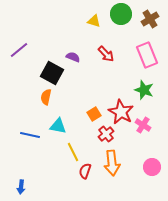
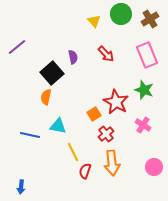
yellow triangle: rotated 32 degrees clockwise
purple line: moved 2 px left, 3 px up
purple semicircle: rotated 56 degrees clockwise
black square: rotated 20 degrees clockwise
red star: moved 5 px left, 10 px up
pink circle: moved 2 px right
